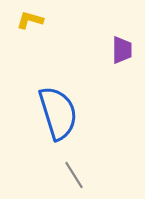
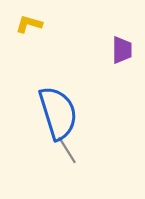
yellow L-shape: moved 1 px left, 4 px down
gray line: moved 7 px left, 25 px up
